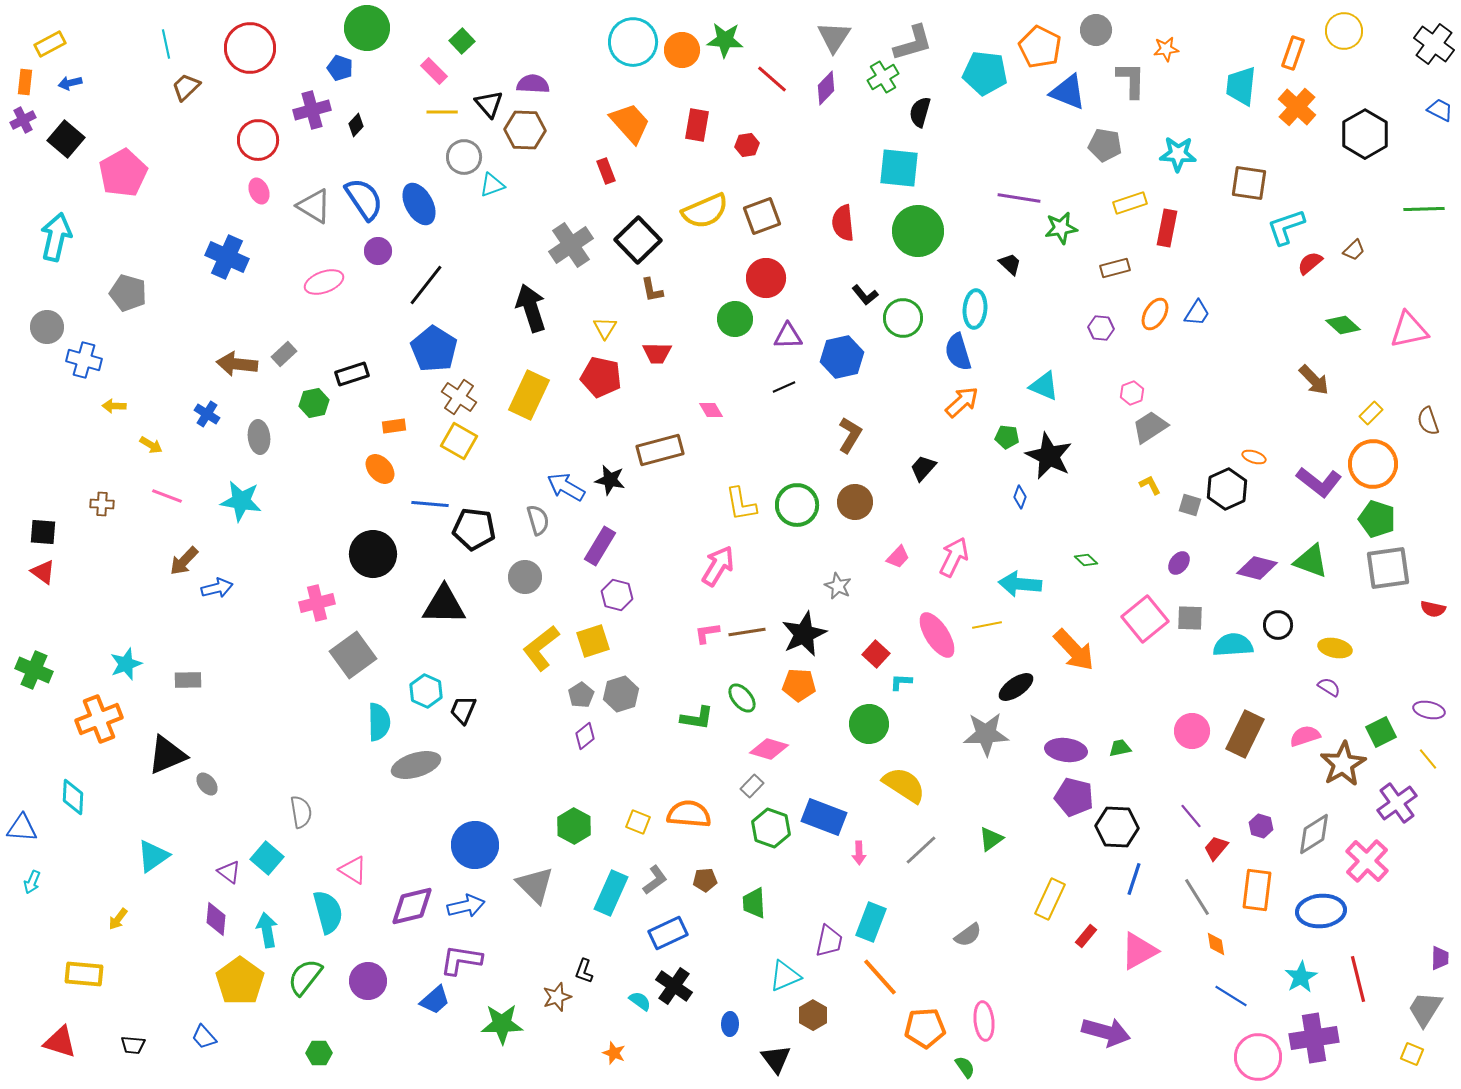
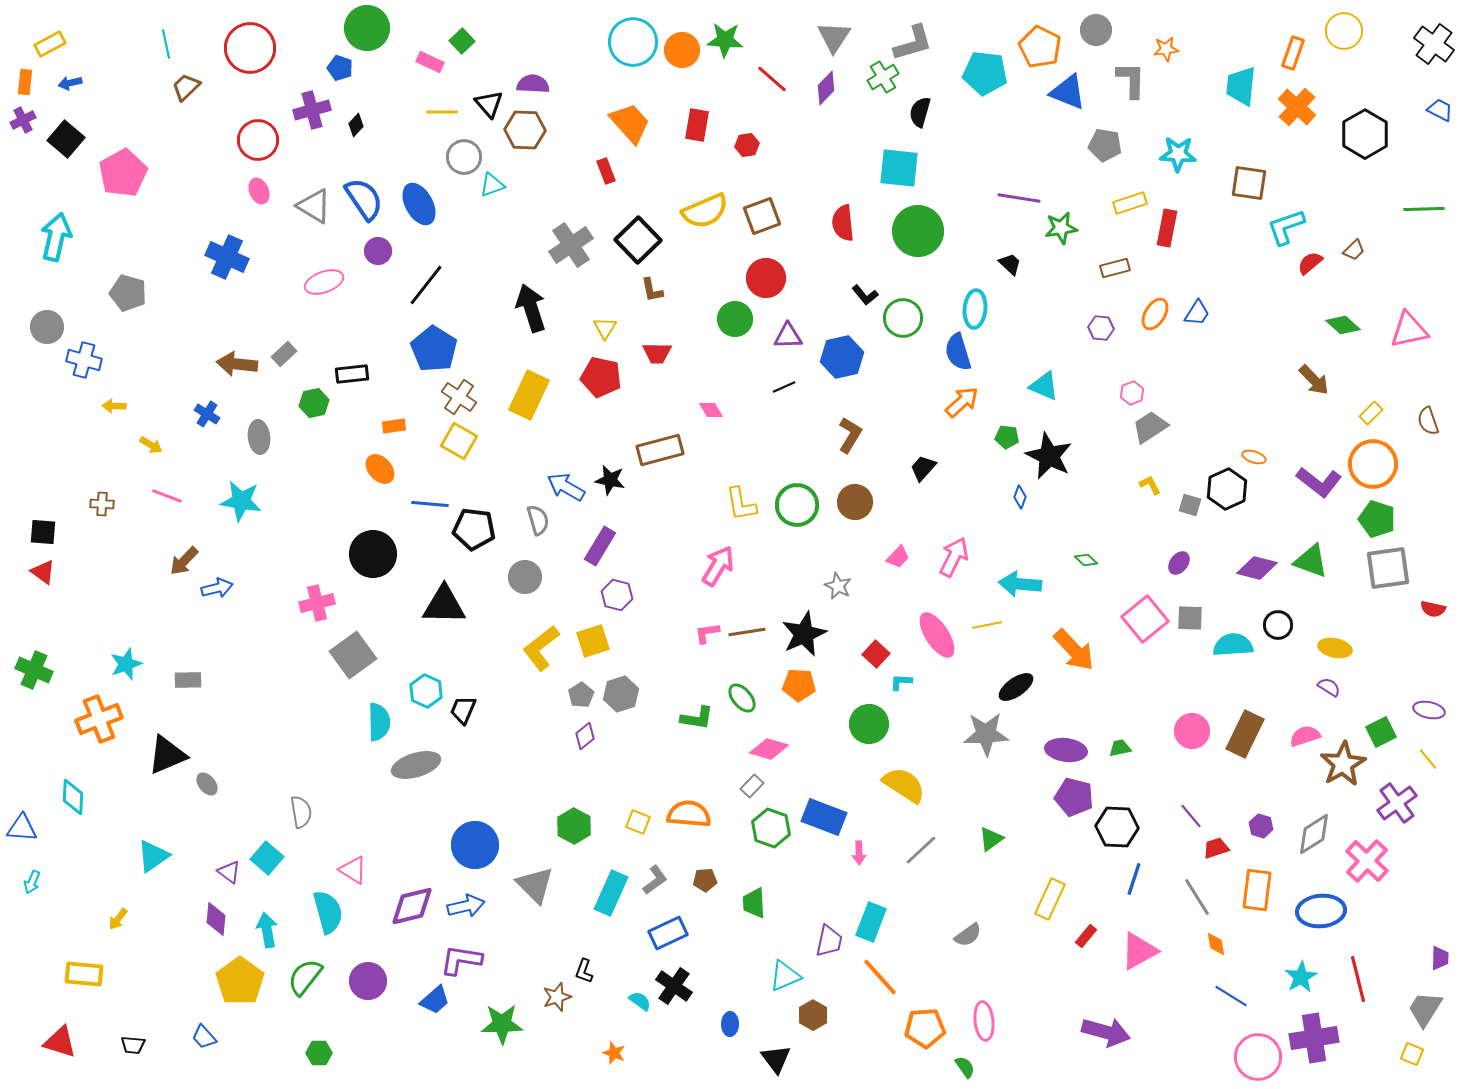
pink rectangle at (434, 71): moved 4 px left, 9 px up; rotated 20 degrees counterclockwise
black rectangle at (352, 374): rotated 12 degrees clockwise
red trapezoid at (1216, 848): rotated 32 degrees clockwise
